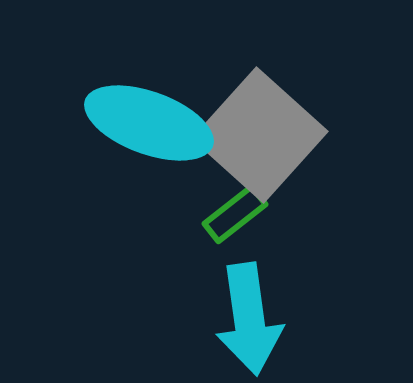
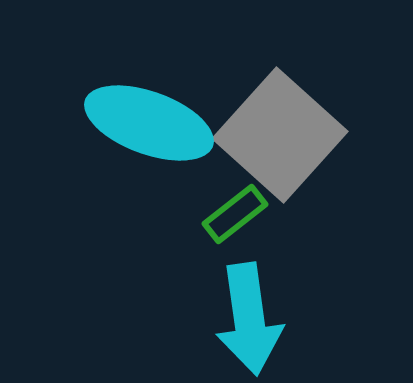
gray square: moved 20 px right
